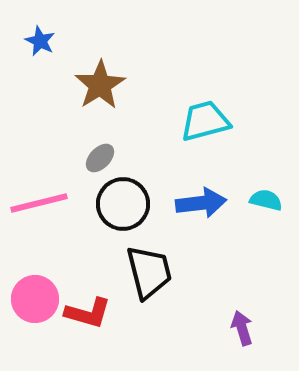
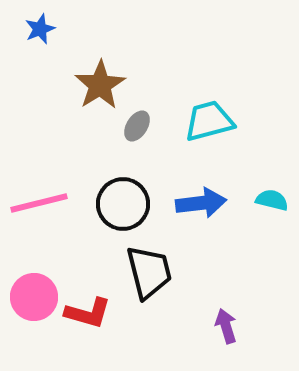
blue star: moved 12 px up; rotated 24 degrees clockwise
cyan trapezoid: moved 4 px right
gray ellipse: moved 37 px right, 32 px up; rotated 12 degrees counterclockwise
cyan semicircle: moved 6 px right
pink circle: moved 1 px left, 2 px up
purple arrow: moved 16 px left, 2 px up
